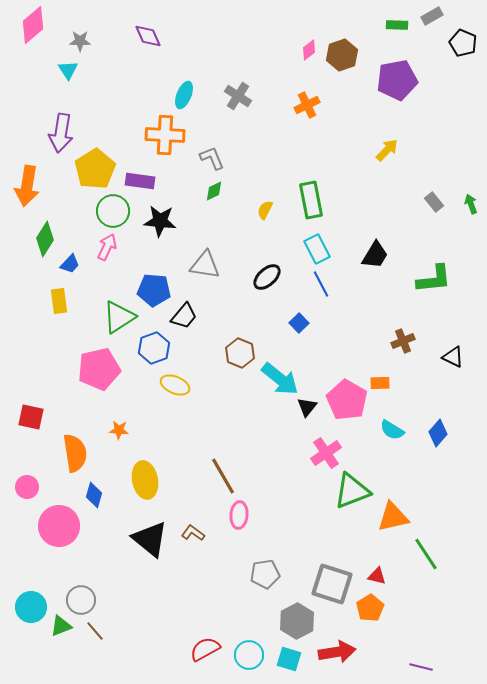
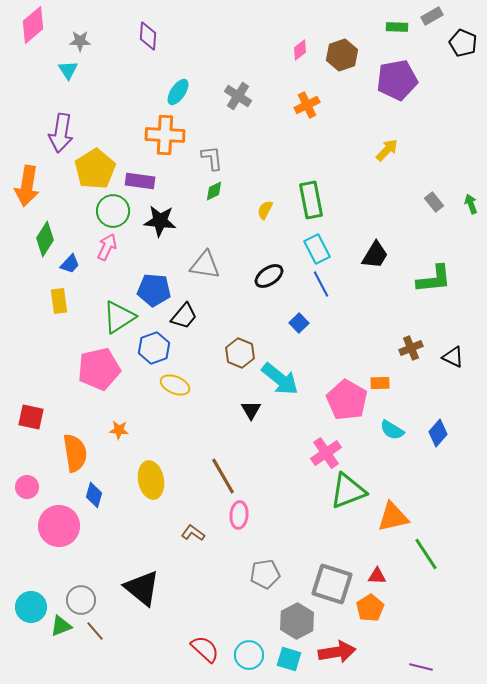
green rectangle at (397, 25): moved 2 px down
purple diamond at (148, 36): rotated 28 degrees clockwise
pink diamond at (309, 50): moved 9 px left
cyan ellipse at (184, 95): moved 6 px left, 3 px up; rotated 12 degrees clockwise
gray L-shape at (212, 158): rotated 16 degrees clockwise
black ellipse at (267, 277): moved 2 px right, 1 px up; rotated 8 degrees clockwise
brown cross at (403, 341): moved 8 px right, 7 px down
black triangle at (307, 407): moved 56 px left, 3 px down; rotated 10 degrees counterclockwise
yellow ellipse at (145, 480): moved 6 px right
green triangle at (352, 491): moved 4 px left
black triangle at (150, 539): moved 8 px left, 49 px down
red triangle at (377, 576): rotated 12 degrees counterclockwise
red semicircle at (205, 649): rotated 72 degrees clockwise
